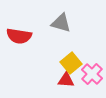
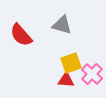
gray triangle: moved 1 px right, 2 px down
red semicircle: moved 2 px right, 1 px up; rotated 40 degrees clockwise
yellow square: rotated 20 degrees clockwise
